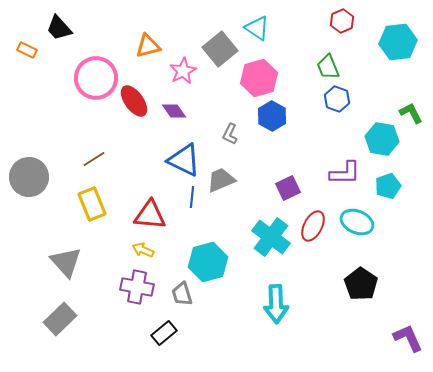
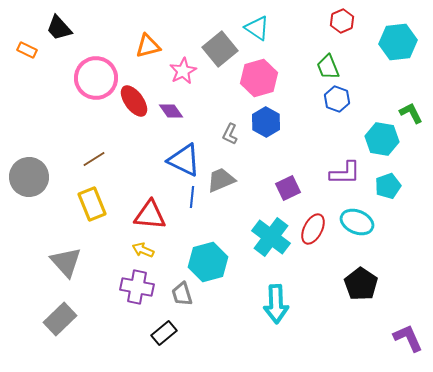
purple diamond at (174, 111): moved 3 px left
blue hexagon at (272, 116): moved 6 px left, 6 px down
red ellipse at (313, 226): moved 3 px down
